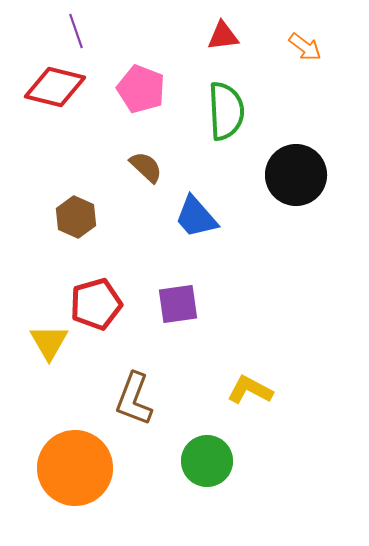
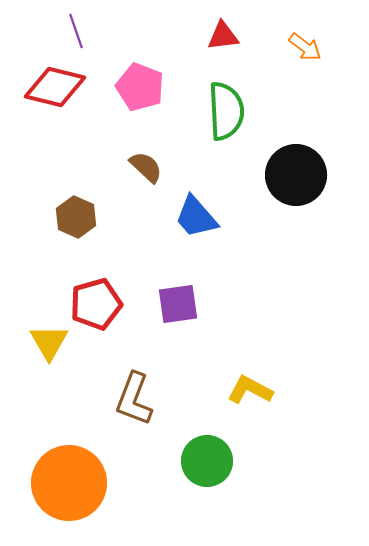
pink pentagon: moved 1 px left, 2 px up
orange circle: moved 6 px left, 15 px down
